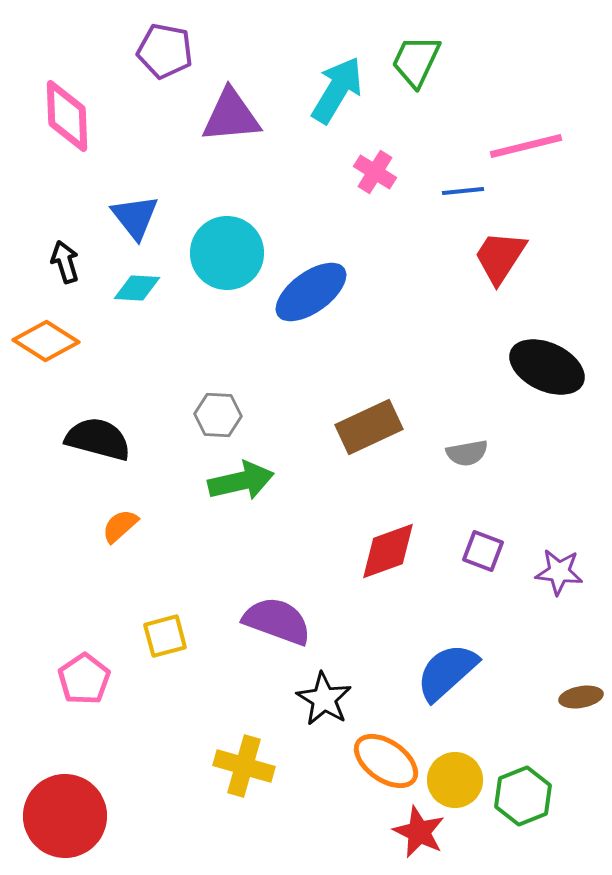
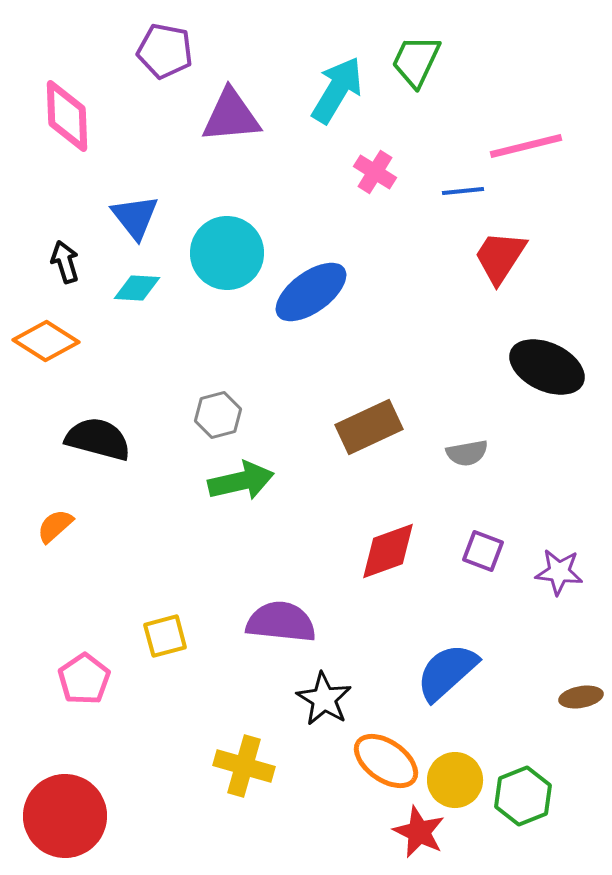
gray hexagon: rotated 18 degrees counterclockwise
orange semicircle: moved 65 px left
purple semicircle: moved 4 px right, 1 px down; rotated 14 degrees counterclockwise
